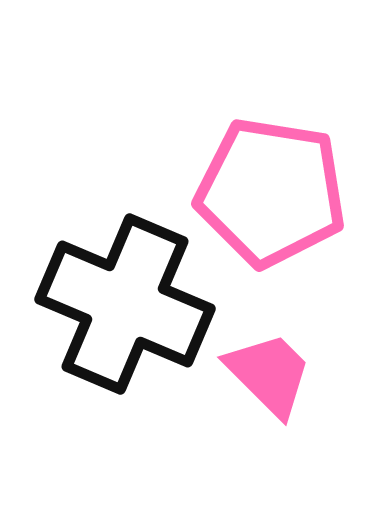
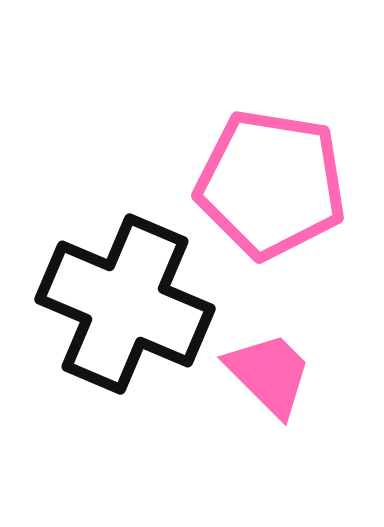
pink pentagon: moved 8 px up
